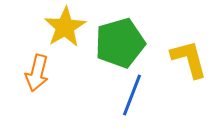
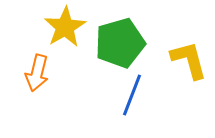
yellow L-shape: moved 1 px down
